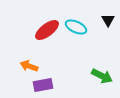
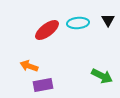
cyan ellipse: moved 2 px right, 4 px up; rotated 30 degrees counterclockwise
